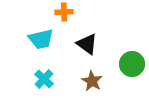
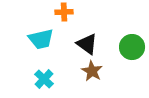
green circle: moved 17 px up
brown star: moved 10 px up
